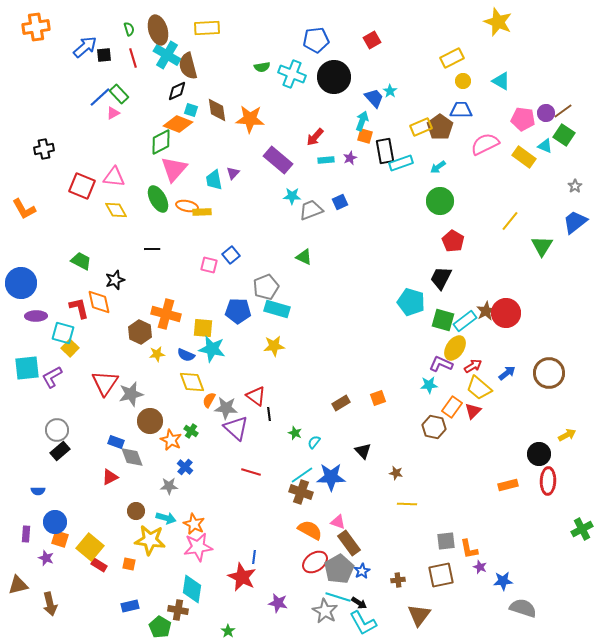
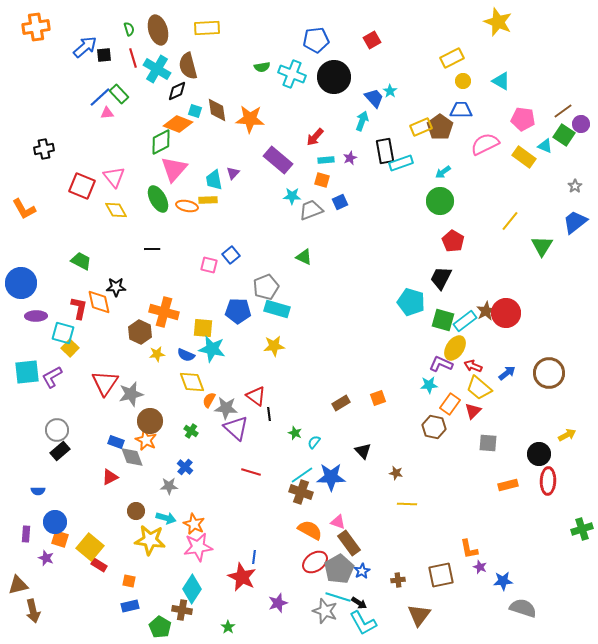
cyan cross at (167, 55): moved 10 px left, 14 px down
cyan square at (191, 110): moved 4 px right, 1 px down
pink triangle at (113, 113): moved 6 px left; rotated 24 degrees clockwise
purple circle at (546, 113): moved 35 px right, 11 px down
orange square at (365, 136): moved 43 px left, 44 px down
cyan arrow at (438, 167): moved 5 px right, 5 px down
pink triangle at (114, 177): rotated 45 degrees clockwise
yellow rectangle at (202, 212): moved 6 px right, 12 px up
black star at (115, 280): moved 1 px right, 7 px down; rotated 18 degrees clockwise
red L-shape at (79, 308): rotated 25 degrees clockwise
orange cross at (166, 314): moved 2 px left, 2 px up
red arrow at (473, 366): rotated 126 degrees counterclockwise
cyan square at (27, 368): moved 4 px down
orange rectangle at (452, 407): moved 2 px left, 3 px up
orange star at (171, 440): moved 25 px left
green cross at (582, 529): rotated 10 degrees clockwise
gray square at (446, 541): moved 42 px right, 98 px up; rotated 12 degrees clockwise
orange square at (129, 564): moved 17 px down
cyan diamond at (192, 589): rotated 24 degrees clockwise
purple star at (278, 603): rotated 30 degrees counterclockwise
brown arrow at (50, 604): moved 17 px left, 7 px down
brown cross at (178, 610): moved 4 px right
gray star at (325, 611): rotated 10 degrees counterclockwise
green star at (228, 631): moved 4 px up
